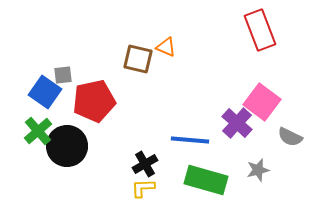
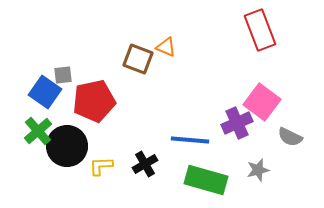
brown square: rotated 8 degrees clockwise
purple cross: rotated 24 degrees clockwise
yellow L-shape: moved 42 px left, 22 px up
